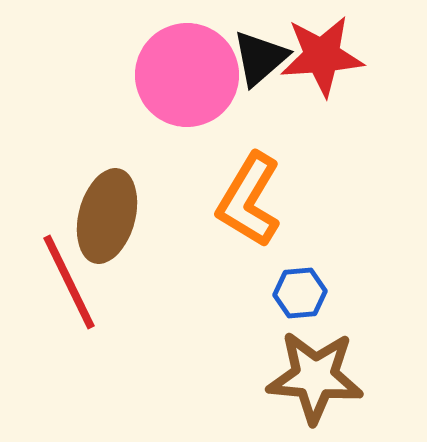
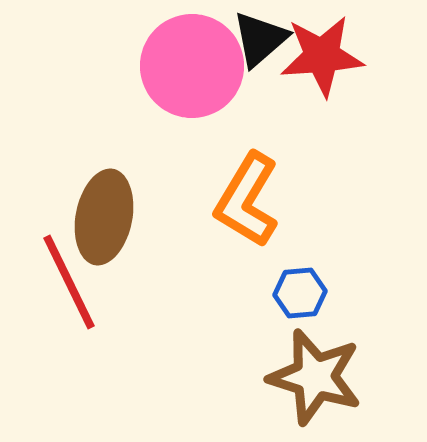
black triangle: moved 19 px up
pink circle: moved 5 px right, 9 px up
orange L-shape: moved 2 px left
brown ellipse: moved 3 px left, 1 px down; rotated 4 degrees counterclockwise
brown star: rotated 12 degrees clockwise
